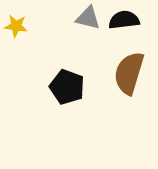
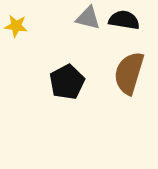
black semicircle: rotated 16 degrees clockwise
black pentagon: moved 5 px up; rotated 24 degrees clockwise
